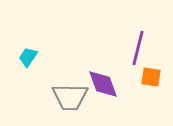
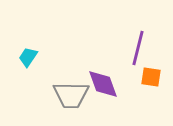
gray trapezoid: moved 1 px right, 2 px up
